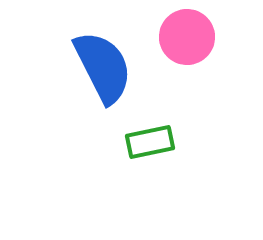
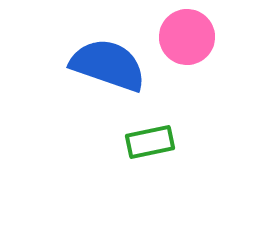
blue semicircle: moved 5 px right, 2 px up; rotated 44 degrees counterclockwise
